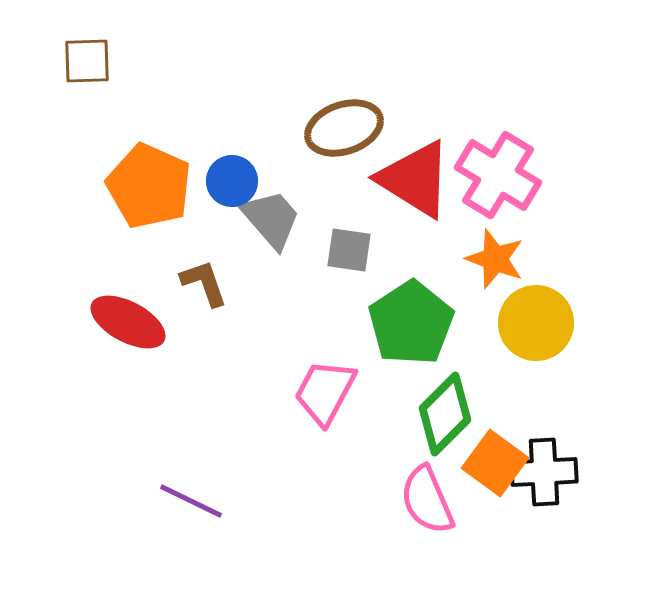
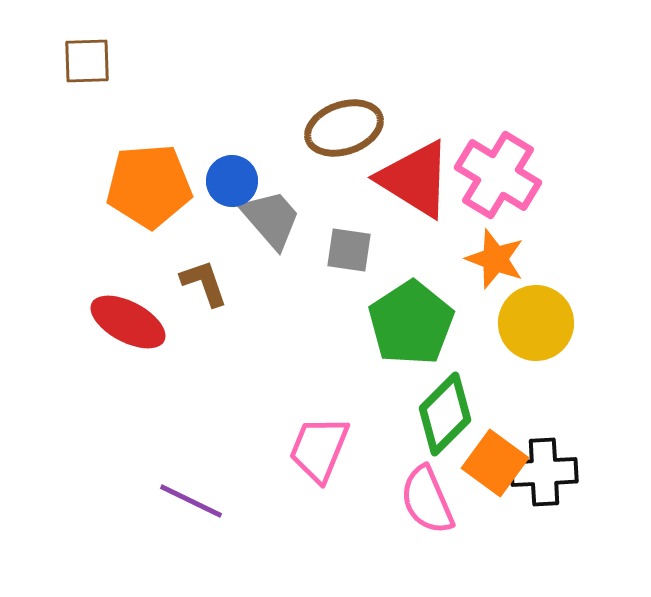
orange pentagon: rotated 28 degrees counterclockwise
pink trapezoid: moved 6 px left, 57 px down; rotated 6 degrees counterclockwise
